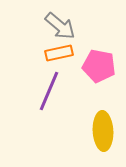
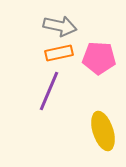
gray arrow: rotated 28 degrees counterclockwise
pink pentagon: moved 8 px up; rotated 8 degrees counterclockwise
yellow ellipse: rotated 15 degrees counterclockwise
